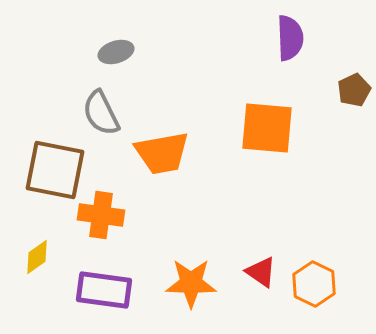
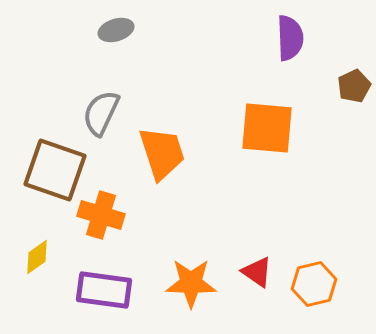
gray ellipse: moved 22 px up
brown pentagon: moved 4 px up
gray semicircle: rotated 51 degrees clockwise
orange trapezoid: rotated 98 degrees counterclockwise
brown square: rotated 8 degrees clockwise
orange cross: rotated 9 degrees clockwise
red triangle: moved 4 px left
orange hexagon: rotated 21 degrees clockwise
